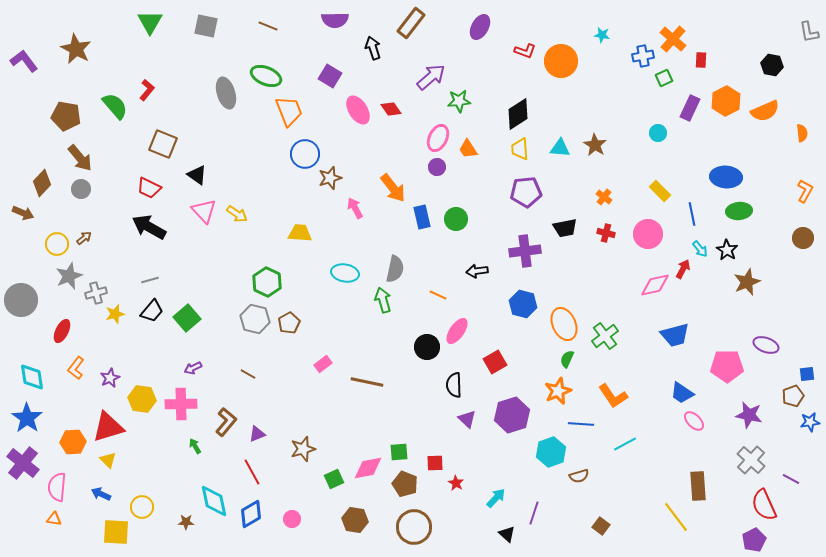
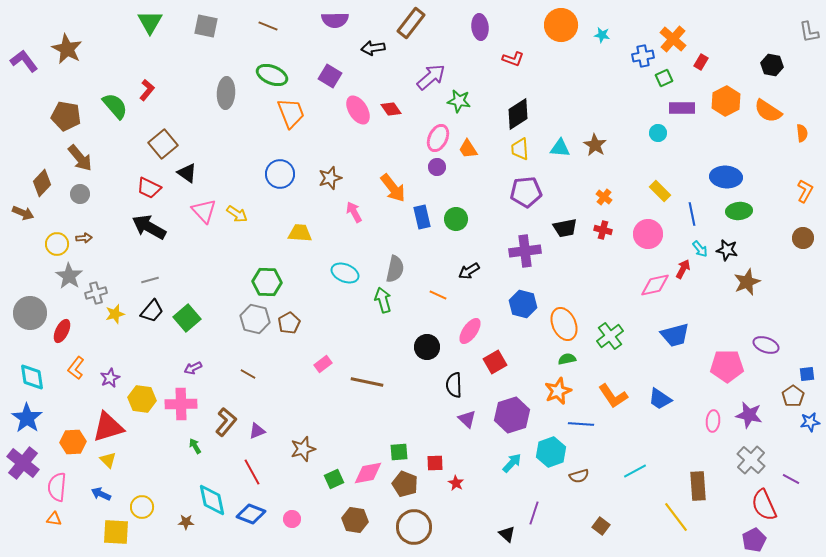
purple ellipse at (480, 27): rotated 35 degrees counterclockwise
black arrow at (373, 48): rotated 80 degrees counterclockwise
brown star at (76, 49): moved 9 px left
red L-shape at (525, 51): moved 12 px left, 8 px down
red rectangle at (701, 60): moved 2 px down; rotated 28 degrees clockwise
orange circle at (561, 61): moved 36 px up
green ellipse at (266, 76): moved 6 px right, 1 px up
gray ellipse at (226, 93): rotated 20 degrees clockwise
green star at (459, 101): rotated 15 degrees clockwise
purple rectangle at (690, 108): moved 8 px left; rotated 65 degrees clockwise
orange trapezoid at (289, 111): moved 2 px right, 2 px down
orange semicircle at (765, 111): moved 3 px right; rotated 56 degrees clockwise
brown square at (163, 144): rotated 28 degrees clockwise
blue circle at (305, 154): moved 25 px left, 20 px down
black triangle at (197, 175): moved 10 px left, 2 px up
gray circle at (81, 189): moved 1 px left, 5 px down
pink arrow at (355, 208): moved 1 px left, 4 px down
red cross at (606, 233): moved 3 px left, 3 px up
brown arrow at (84, 238): rotated 35 degrees clockwise
black star at (727, 250): rotated 20 degrees counterclockwise
black arrow at (477, 271): moved 8 px left; rotated 25 degrees counterclockwise
cyan ellipse at (345, 273): rotated 12 degrees clockwise
gray star at (69, 276): rotated 16 degrees counterclockwise
green hexagon at (267, 282): rotated 24 degrees counterclockwise
gray circle at (21, 300): moved 9 px right, 13 px down
pink ellipse at (457, 331): moved 13 px right
green cross at (605, 336): moved 5 px right
green semicircle at (567, 359): rotated 54 degrees clockwise
blue trapezoid at (682, 393): moved 22 px left, 6 px down
brown pentagon at (793, 396): rotated 15 degrees counterclockwise
pink ellipse at (694, 421): moved 19 px right; rotated 50 degrees clockwise
purple triangle at (257, 434): moved 3 px up
cyan line at (625, 444): moved 10 px right, 27 px down
pink diamond at (368, 468): moved 5 px down
cyan arrow at (496, 498): moved 16 px right, 35 px up
cyan diamond at (214, 501): moved 2 px left, 1 px up
blue diamond at (251, 514): rotated 52 degrees clockwise
